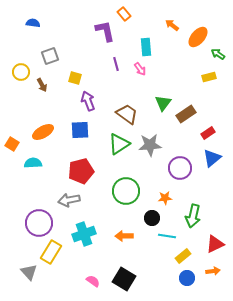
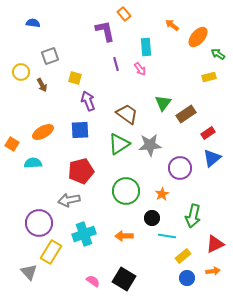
orange star at (165, 198): moved 3 px left, 4 px up; rotated 24 degrees counterclockwise
